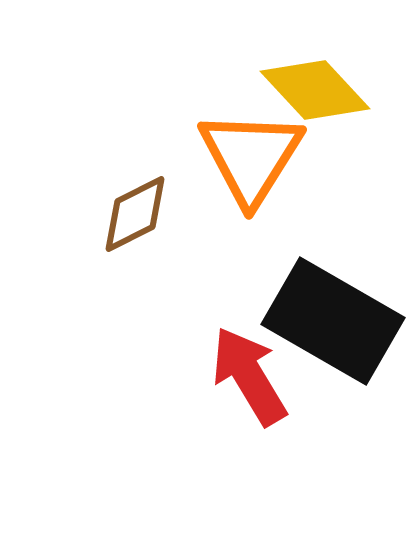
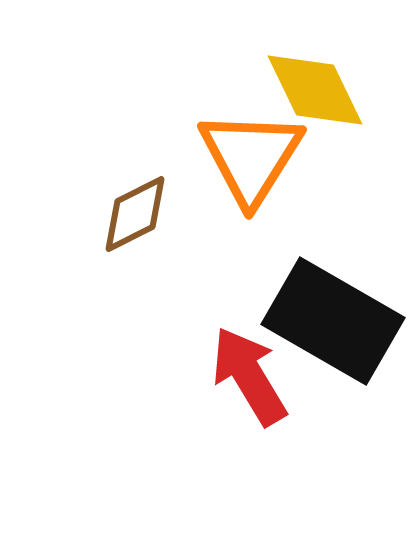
yellow diamond: rotated 17 degrees clockwise
